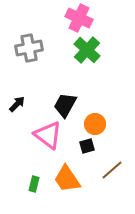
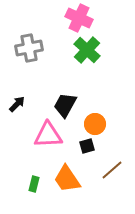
pink triangle: rotated 40 degrees counterclockwise
